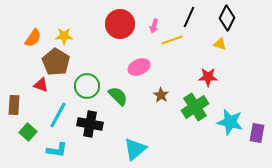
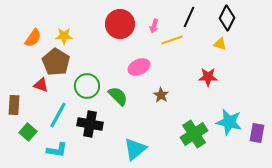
green cross: moved 1 px left, 27 px down
cyan star: moved 1 px left
